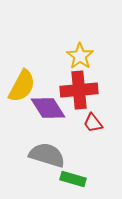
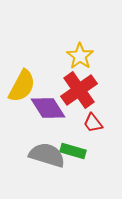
red cross: rotated 30 degrees counterclockwise
green rectangle: moved 28 px up
